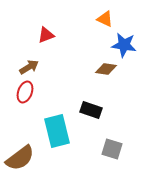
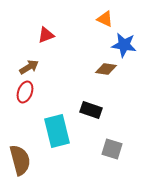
brown semicircle: moved 2 px down; rotated 68 degrees counterclockwise
